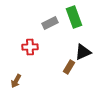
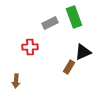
brown arrow: rotated 24 degrees counterclockwise
